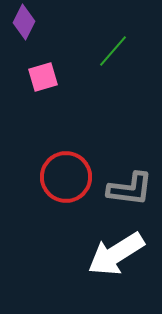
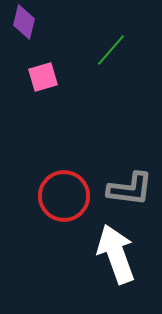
purple diamond: rotated 12 degrees counterclockwise
green line: moved 2 px left, 1 px up
red circle: moved 2 px left, 19 px down
white arrow: rotated 102 degrees clockwise
